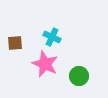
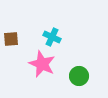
brown square: moved 4 px left, 4 px up
pink star: moved 3 px left
